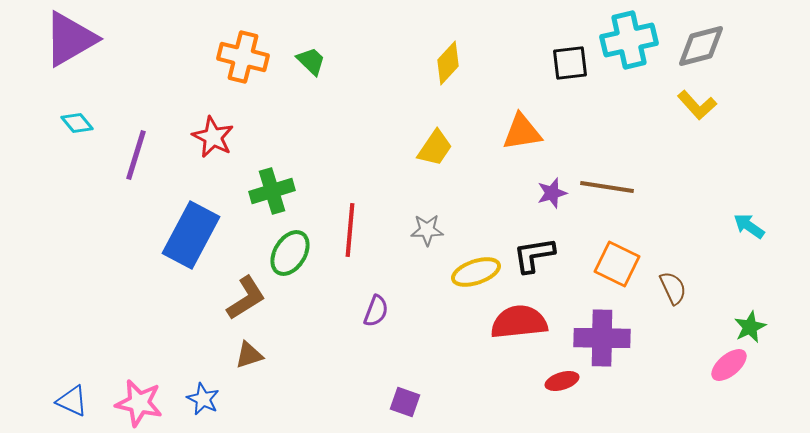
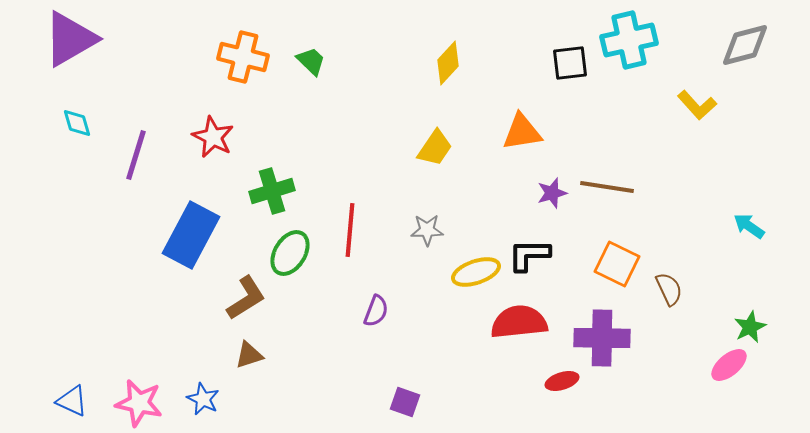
gray diamond: moved 44 px right, 1 px up
cyan diamond: rotated 24 degrees clockwise
black L-shape: moved 5 px left; rotated 9 degrees clockwise
brown semicircle: moved 4 px left, 1 px down
